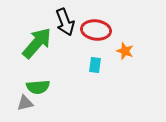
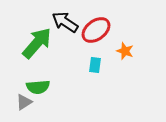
black arrow: rotated 144 degrees clockwise
red ellipse: rotated 44 degrees counterclockwise
gray triangle: moved 1 px left, 1 px up; rotated 18 degrees counterclockwise
